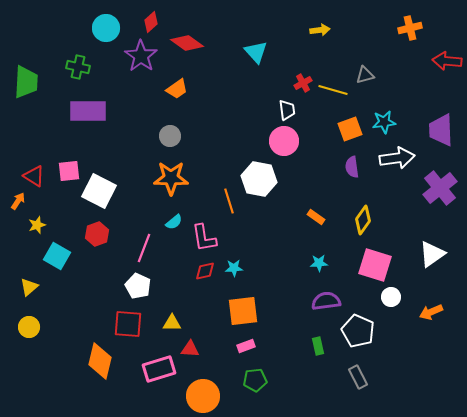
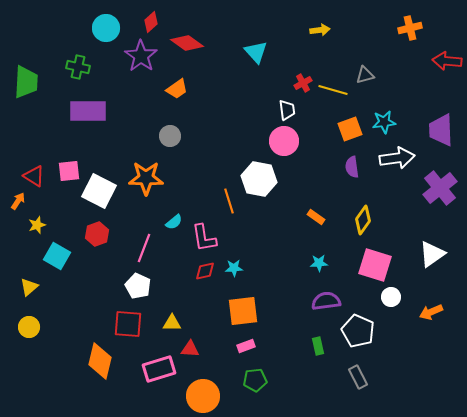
orange star at (171, 178): moved 25 px left
